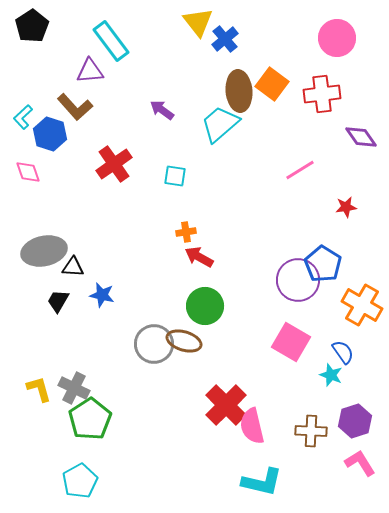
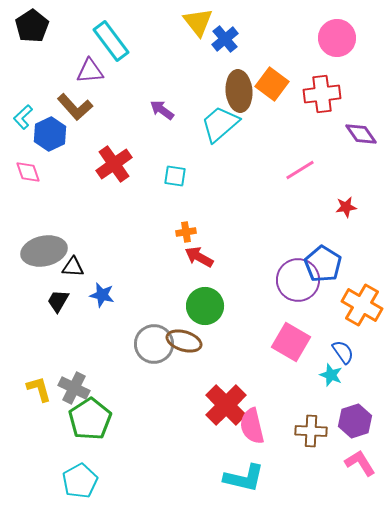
blue hexagon at (50, 134): rotated 16 degrees clockwise
purple diamond at (361, 137): moved 3 px up
cyan L-shape at (262, 482): moved 18 px left, 4 px up
